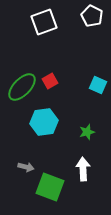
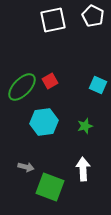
white pentagon: moved 1 px right
white square: moved 9 px right, 2 px up; rotated 8 degrees clockwise
green star: moved 2 px left, 6 px up
